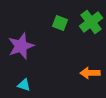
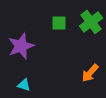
green square: moved 1 px left; rotated 21 degrees counterclockwise
orange arrow: rotated 48 degrees counterclockwise
